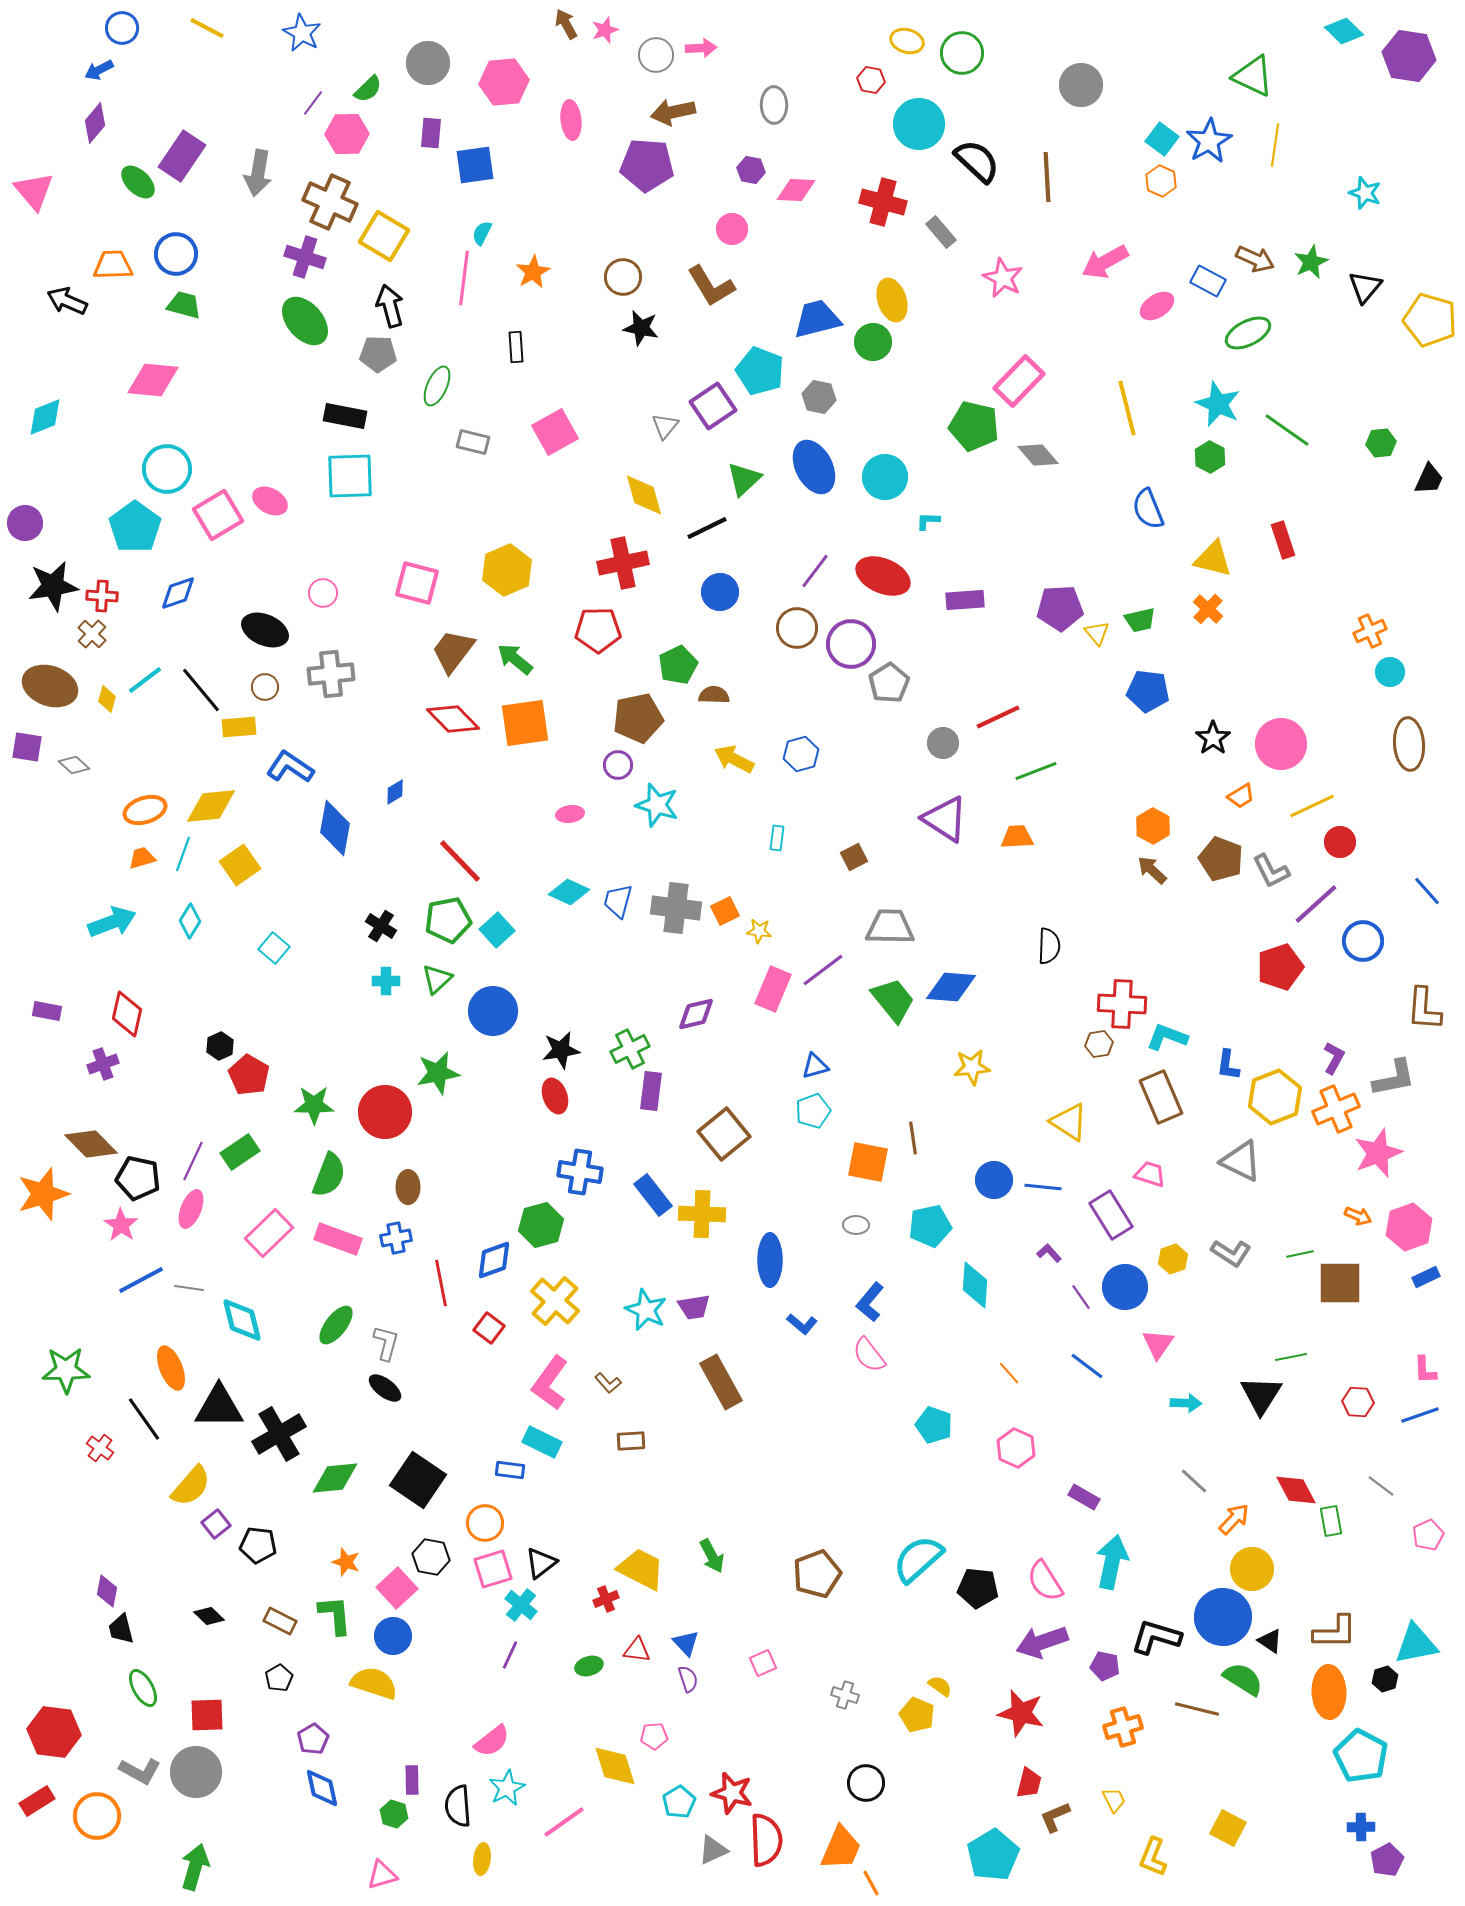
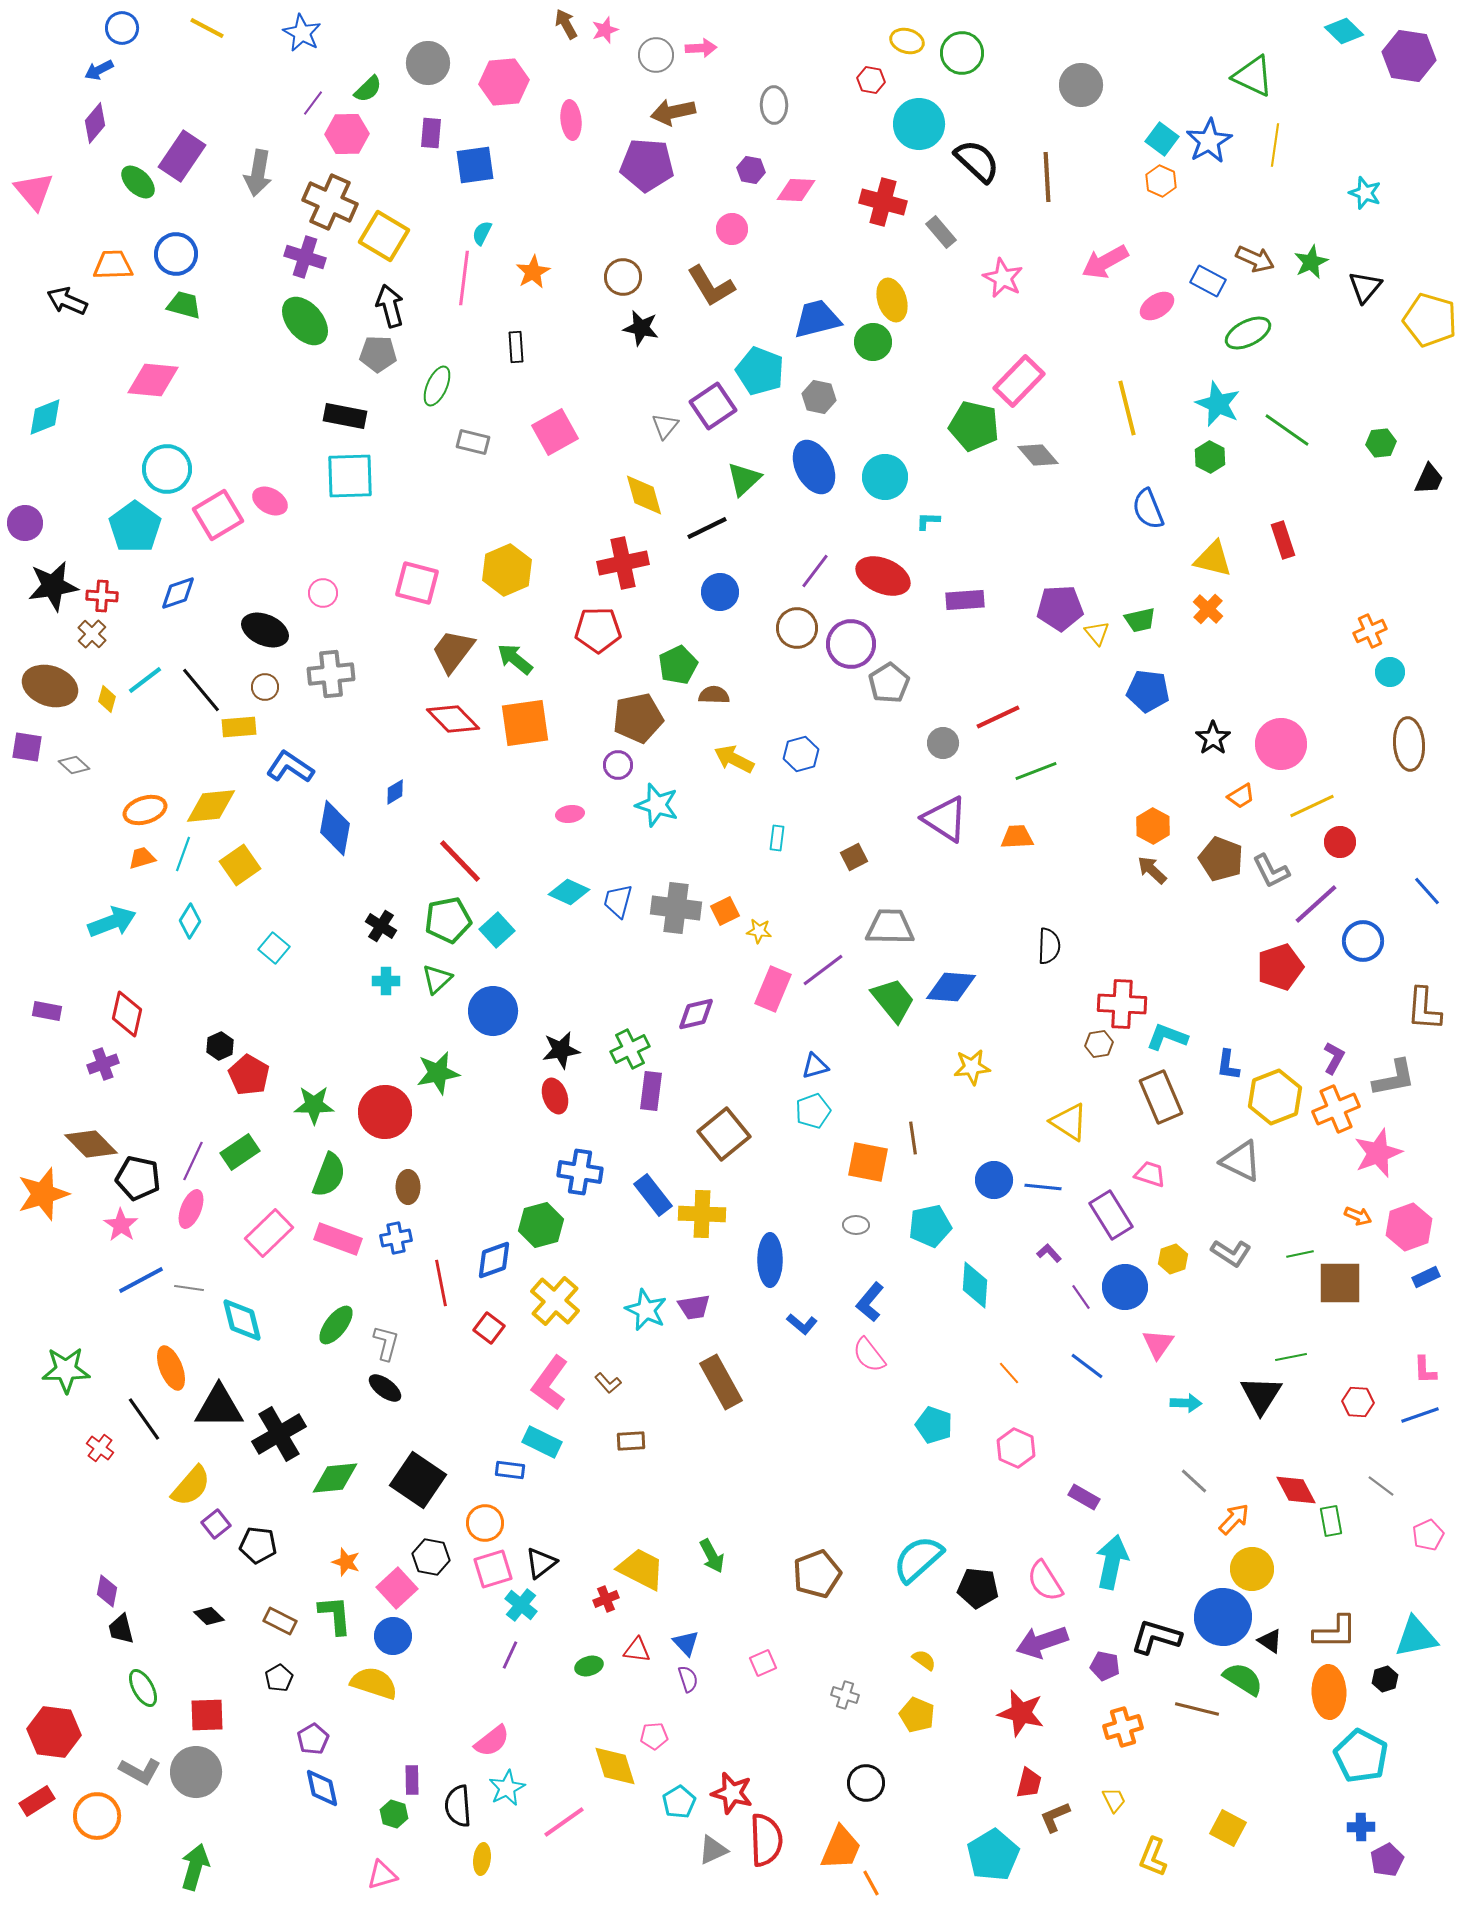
cyan triangle at (1416, 1644): moved 7 px up
yellow semicircle at (940, 1686): moved 16 px left, 26 px up
